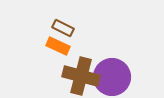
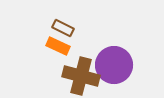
purple circle: moved 2 px right, 12 px up
